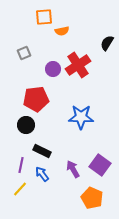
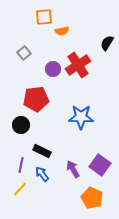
gray square: rotated 16 degrees counterclockwise
black circle: moved 5 px left
